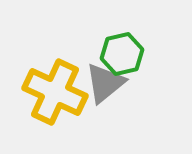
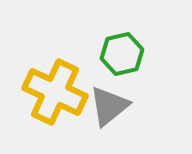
gray triangle: moved 4 px right, 23 px down
